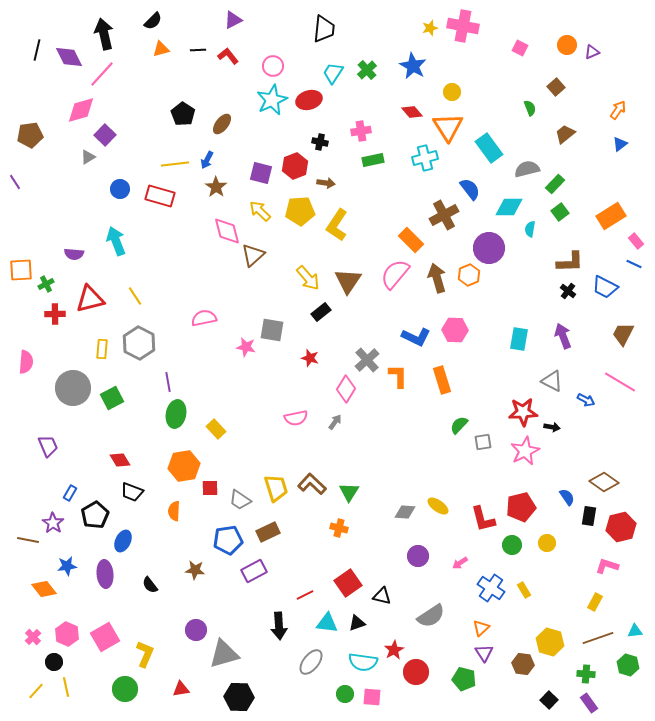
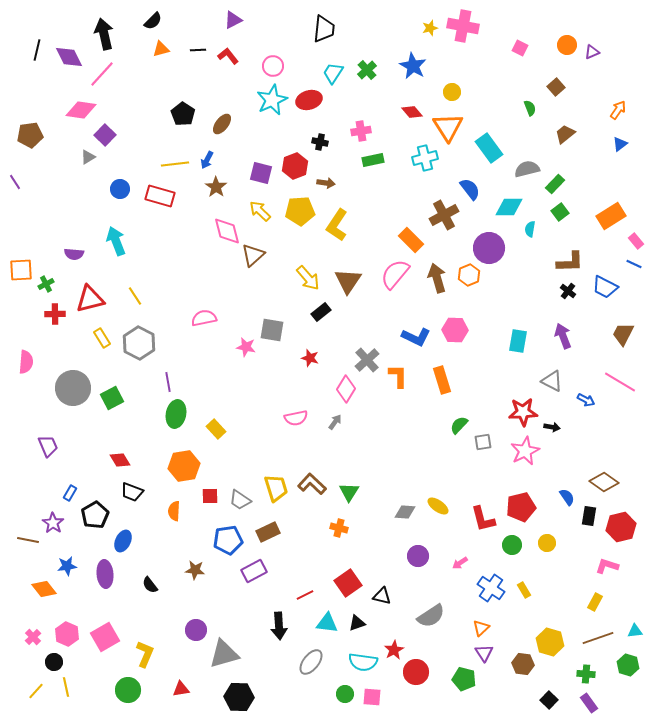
pink diamond at (81, 110): rotated 24 degrees clockwise
cyan rectangle at (519, 339): moved 1 px left, 2 px down
yellow rectangle at (102, 349): moved 11 px up; rotated 36 degrees counterclockwise
red square at (210, 488): moved 8 px down
green circle at (125, 689): moved 3 px right, 1 px down
